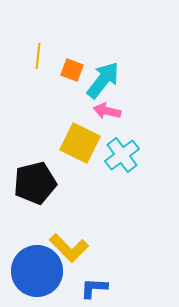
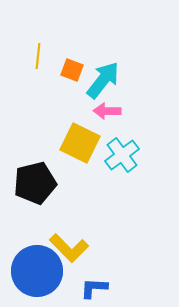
pink arrow: rotated 12 degrees counterclockwise
